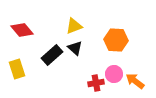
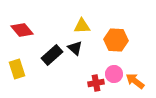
yellow triangle: moved 8 px right; rotated 18 degrees clockwise
